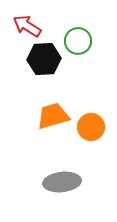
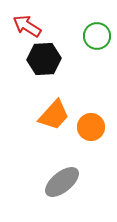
green circle: moved 19 px right, 5 px up
orange trapezoid: moved 1 px right, 1 px up; rotated 148 degrees clockwise
gray ellipse: rotated 33 degrees counterclockwise
